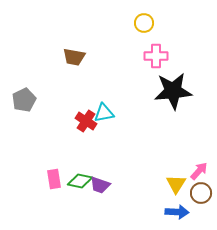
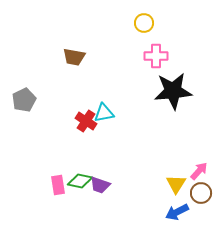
pink rectangle: moved 4 px right, 6 px down
blue arrow: rotated 150 degrees clockwise
